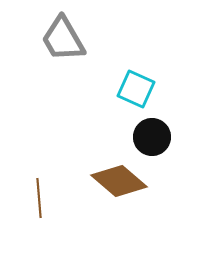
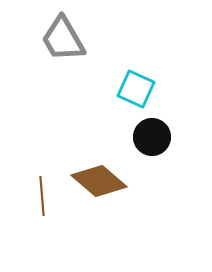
brown diamond: moved 20 px left
brown line: moved 3 px right, 2 px up
